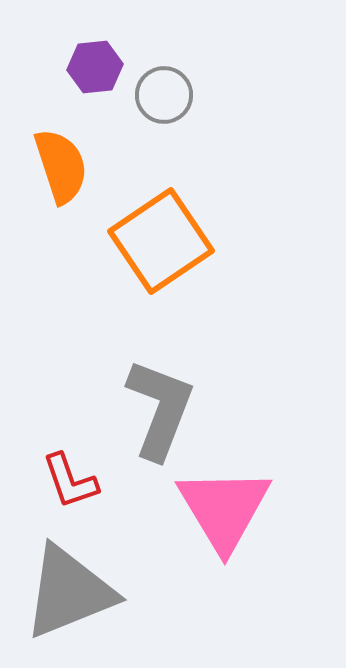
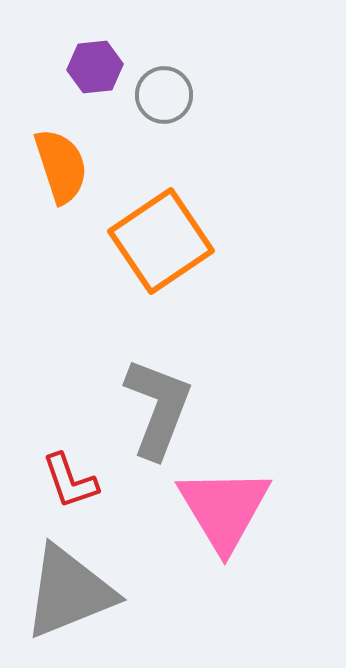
gray L-shape: moved 2 px left, 1 px up
